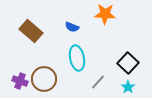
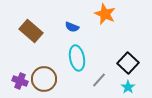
orange star: rotated 20 degrees clockwise
gray line: moved 1 px right, 2 px up
